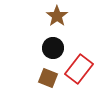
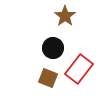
brown star: moved 8 px right
